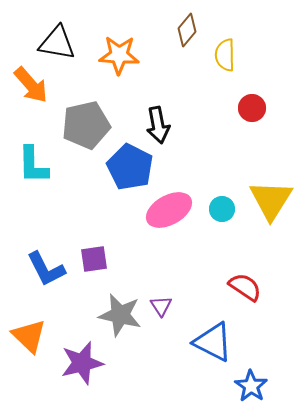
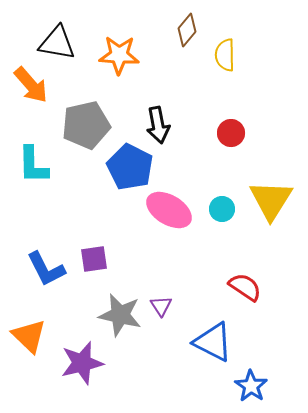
red circle: moved 21 px left, 25 px down
pink ellipse: rotated 60 degrees clockwise
